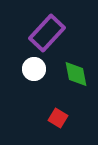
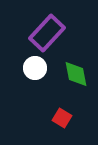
white circle: moved 1 px right, 1 px up
red square: moved 4 px right
